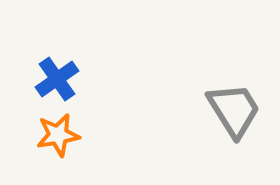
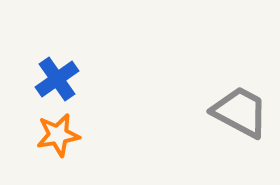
gray trapezoid: moved 6 px right, 2 px down; rotated 30 degrees counterclockwise
